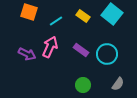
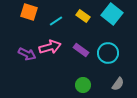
pink arrow: rotated 50 degrees clockwise
cyan circle: moved 1 px right, 1 px up
